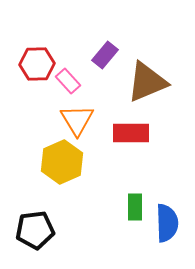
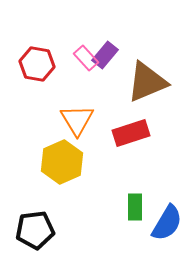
red hexagon: rotated 12 degrees clockwise
pink rectangle: moved 18 px right, 23 px up
red rectangle: rotated 18 degrees counterclockwise
blue semicircle: rotated 33 degrees clockwise
